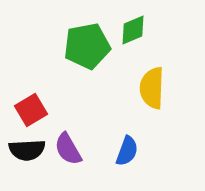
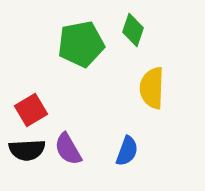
green diamond: rotated 48 degrees counterclockwise
green pentagon: moved 6 px left, 2 px up
